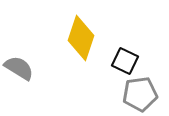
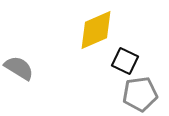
yellow diamond: moved 15 px right, 8 px up; rotated 48 degrees clockwise
